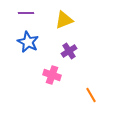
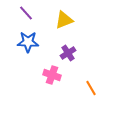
purple line: rotated 49 degrees clockwise
blue star: rotated 25 degrees counterclockwise
purple cross: moved 1 px left, 2 px down
orange line: moved 7 px up
